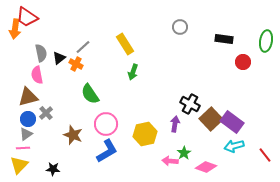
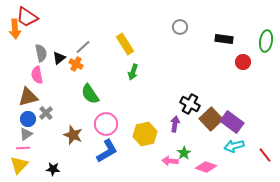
orange arrow: rotated 12 degrees counterclockwise
